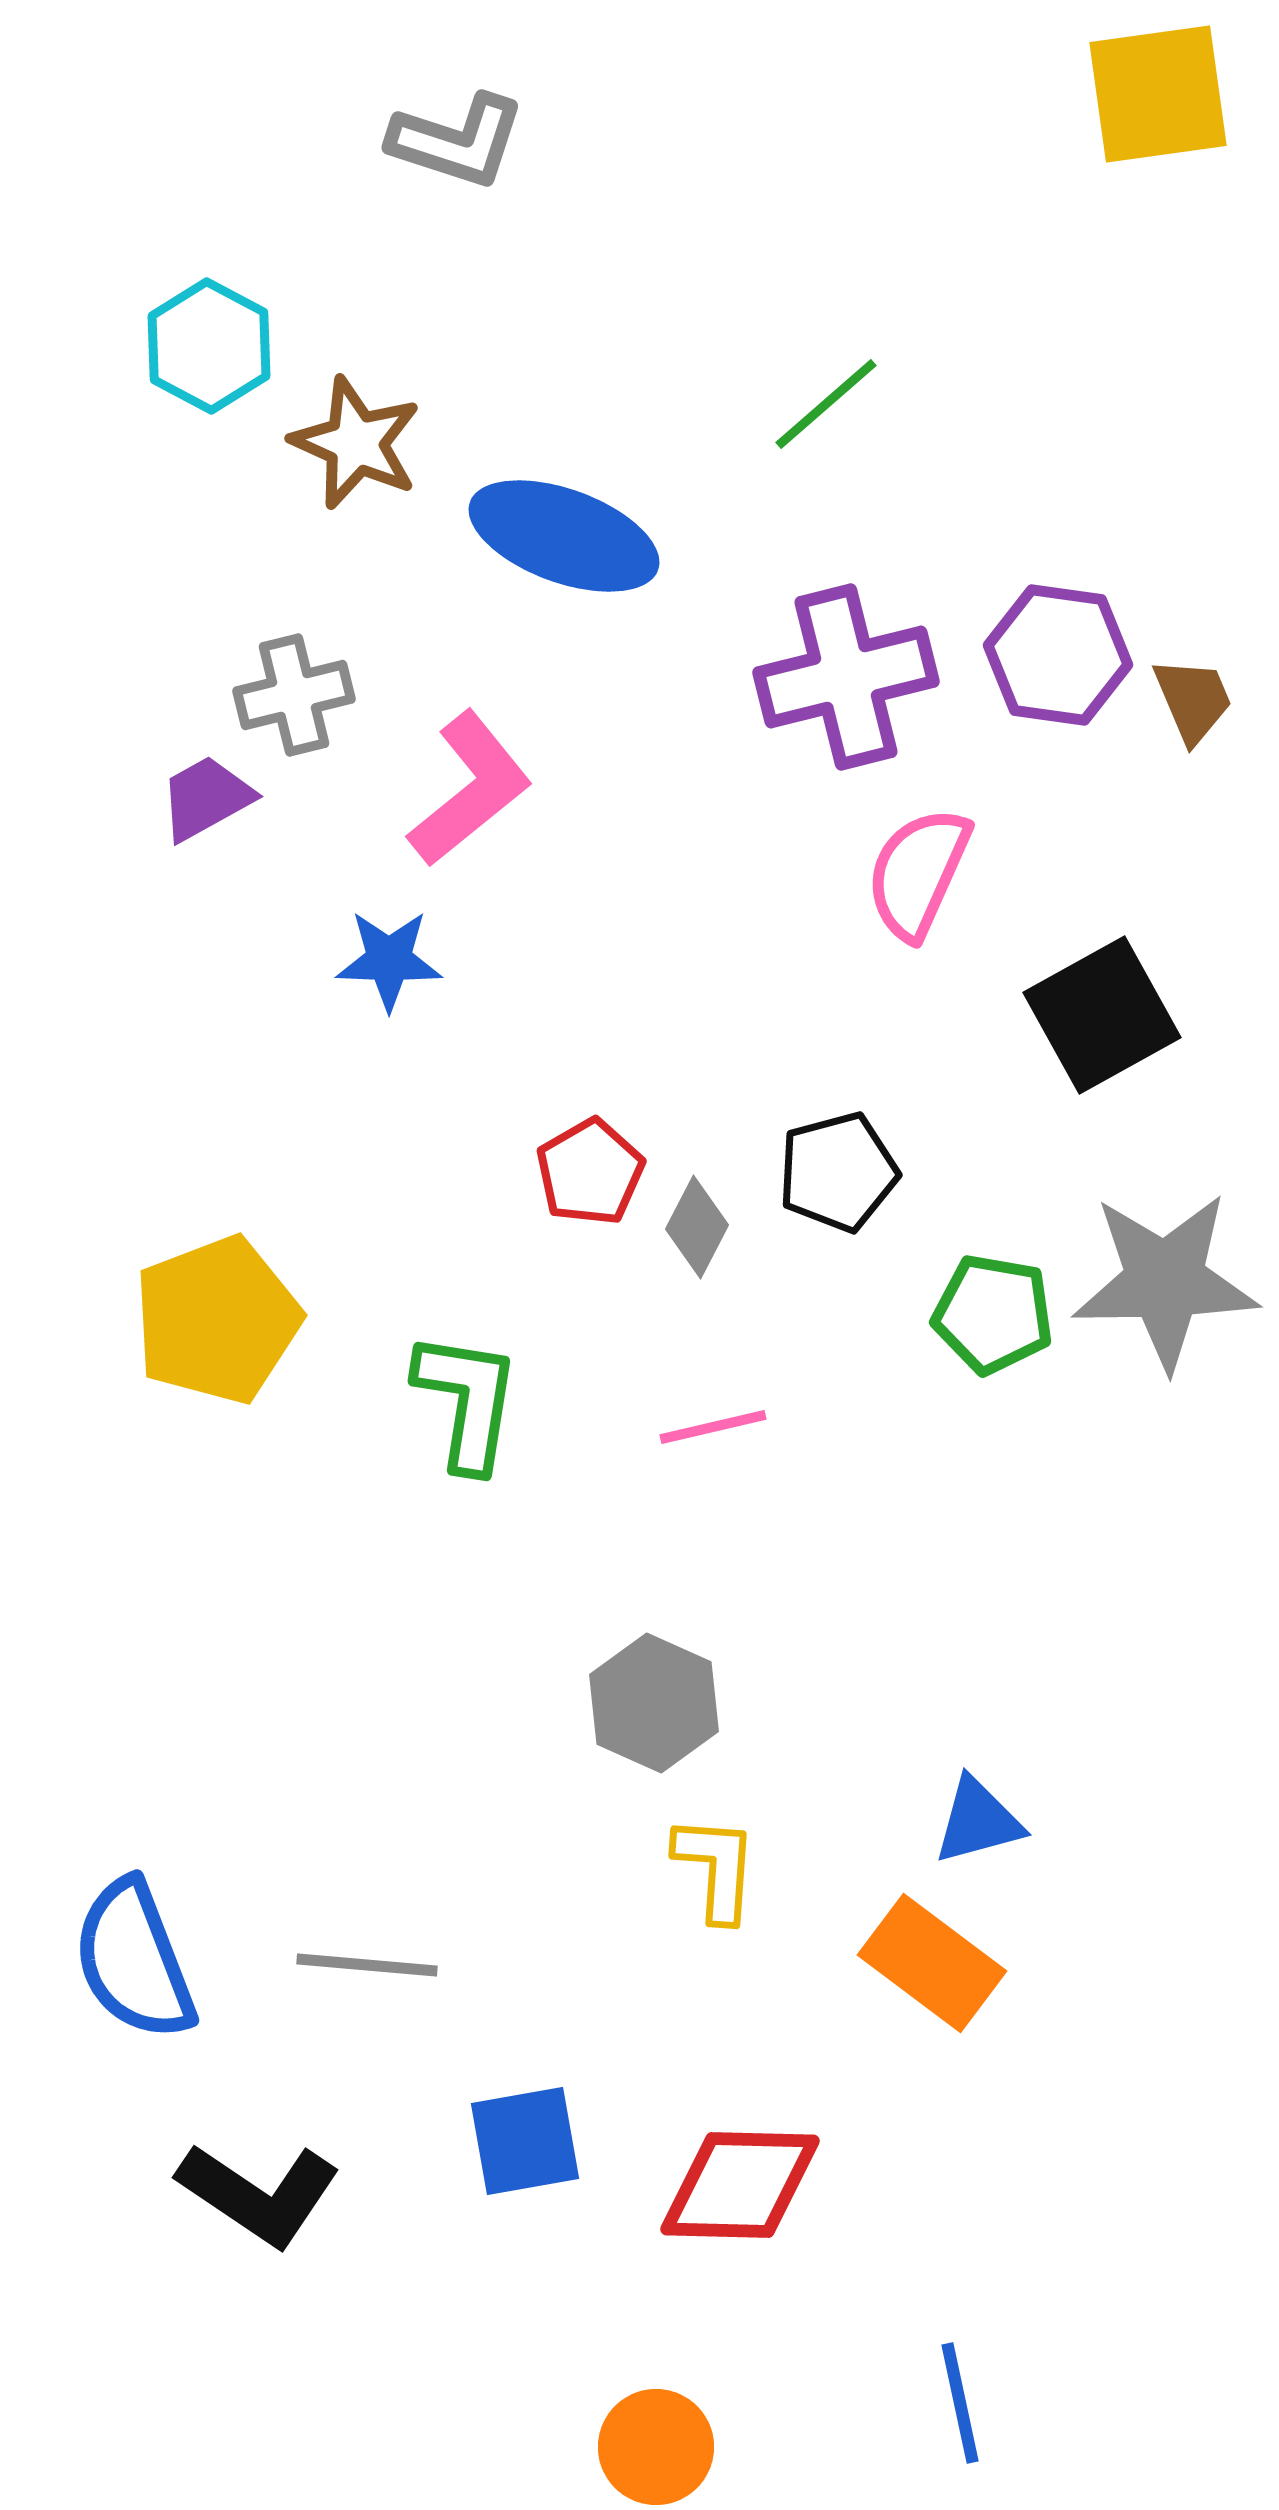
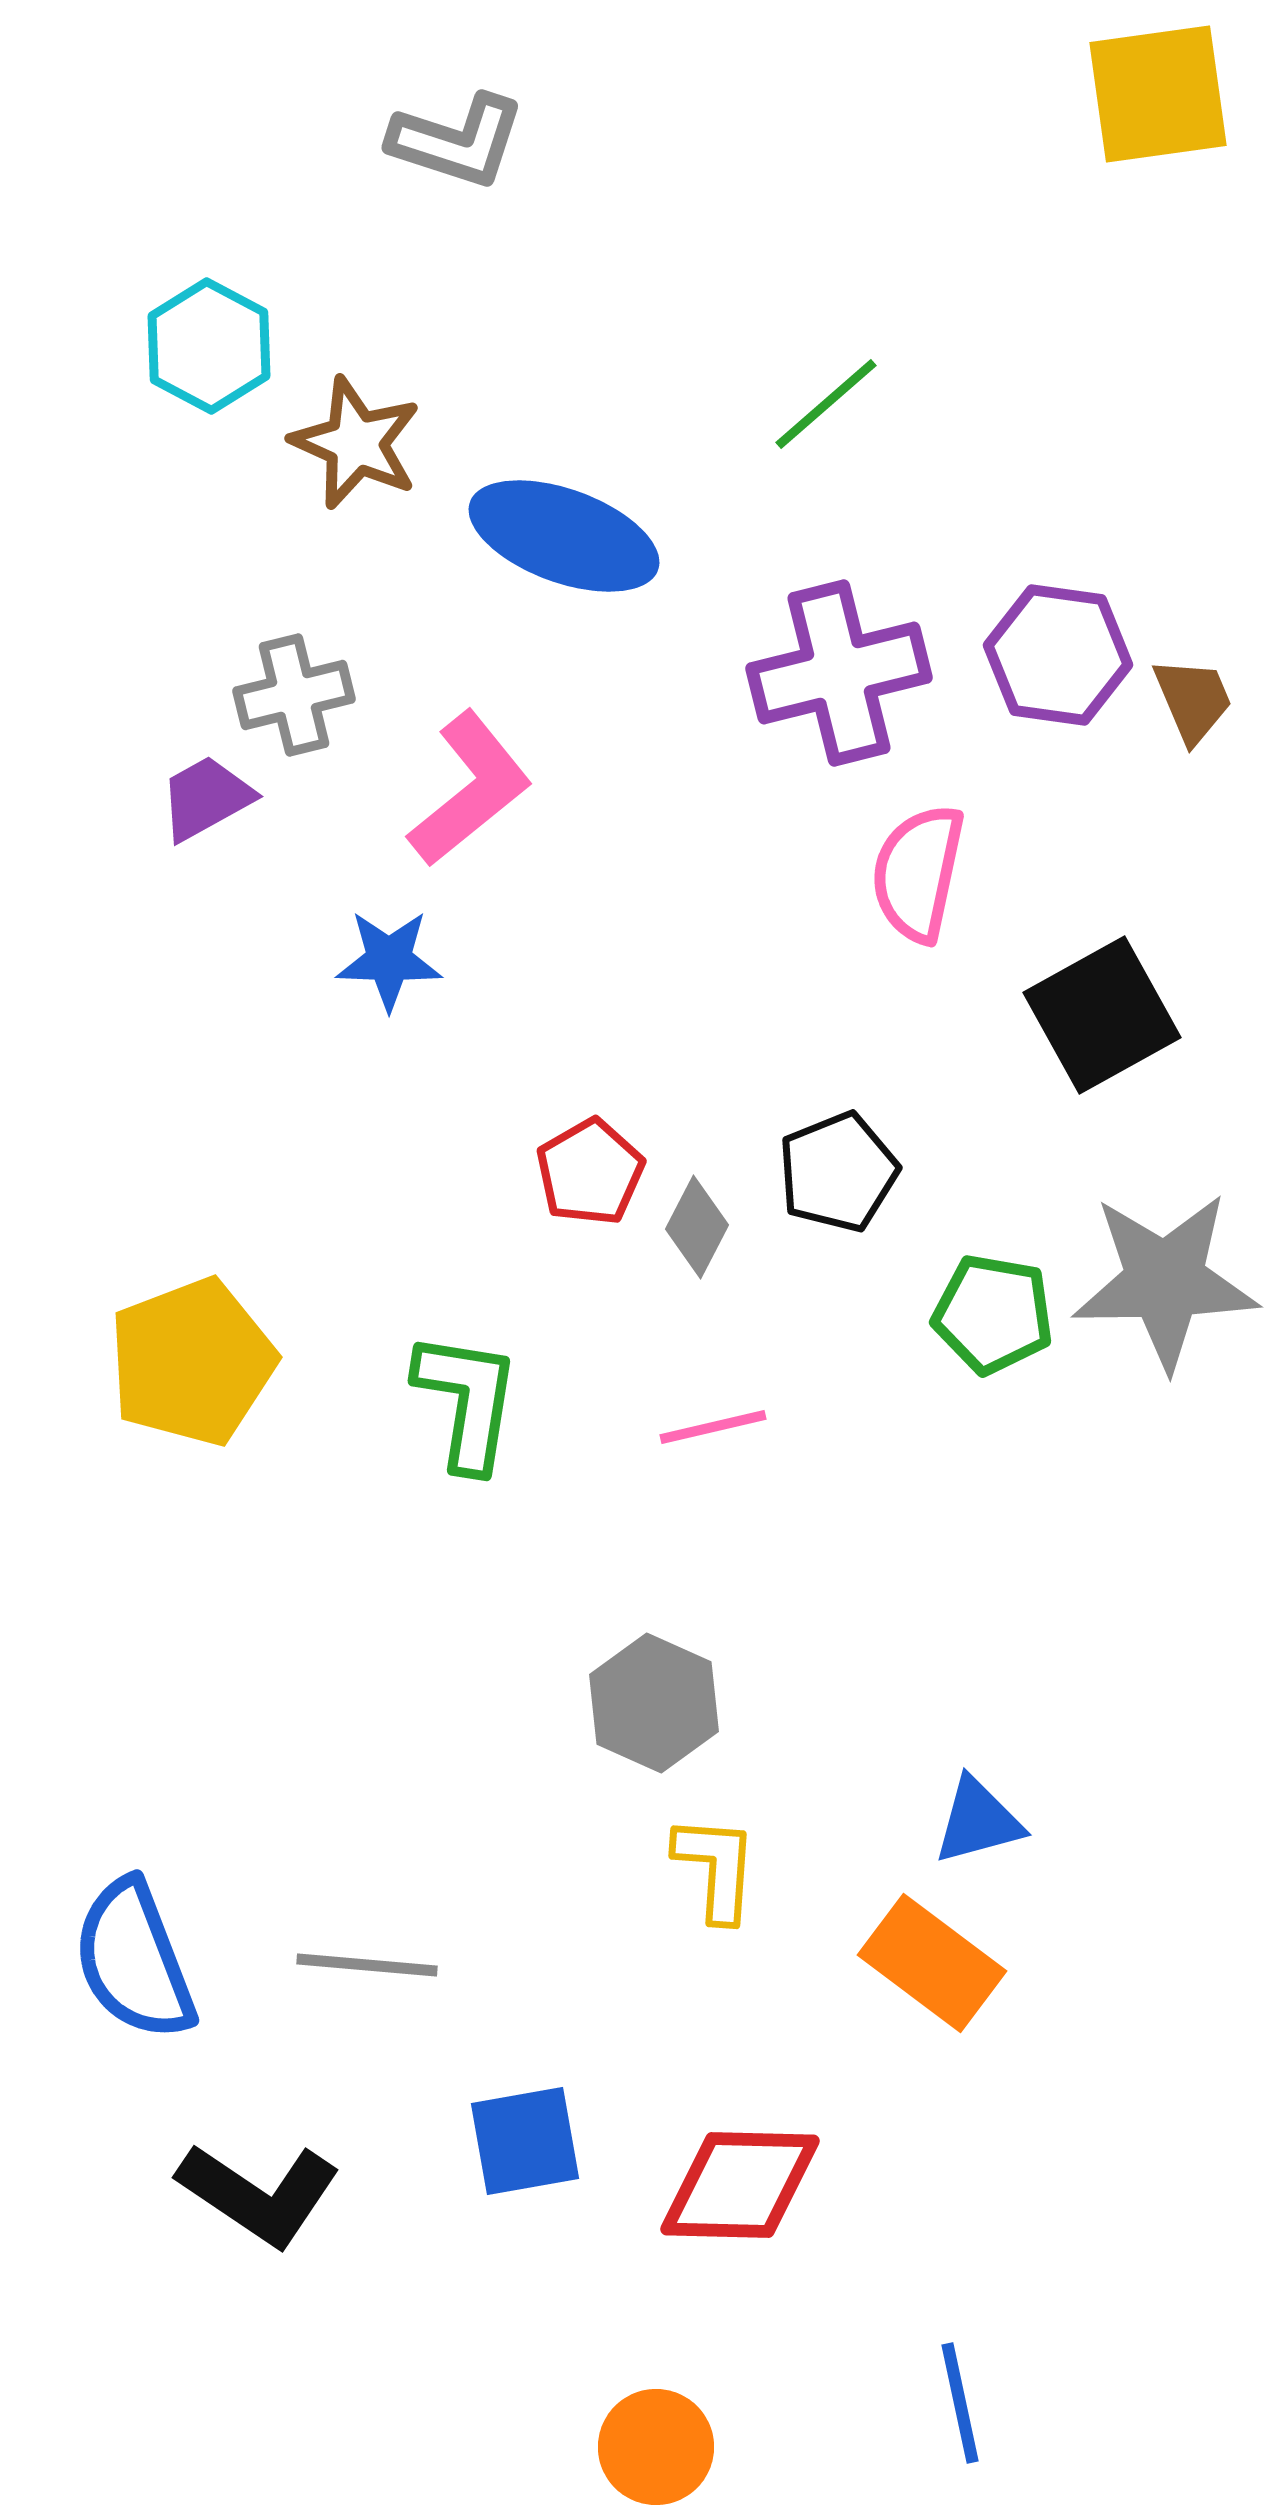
purple cross: moved 7 px left, 4 px up
pink semicircle: rotated 12 degrees counterclockwise
black pentagon: rotated 7 degrees counterclockwise
yellow pentagon: moved 25 px left, 42 px down
